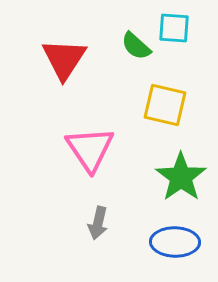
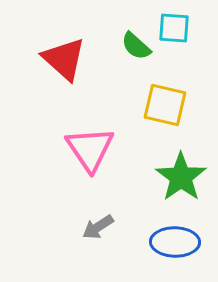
red triangle: rotated 21 degrees counterclockwise
gray arrow: moved 4 px down; rotated 44 degrees clockwise
